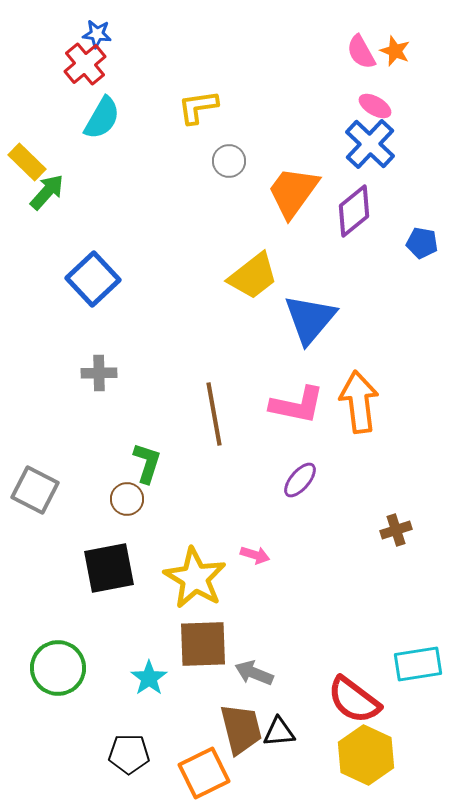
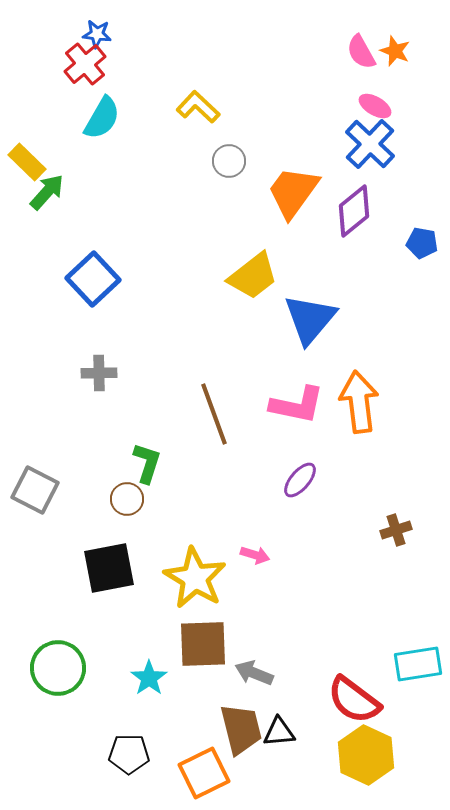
yellow L-shape: rotated 51 degrees clockwise
brown line: rotated 10 degrees counterclockwise
